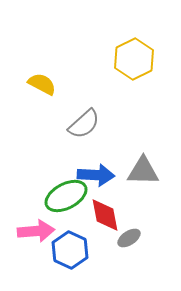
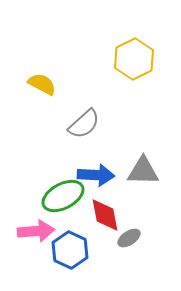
green ellipse: moved 3 px left
